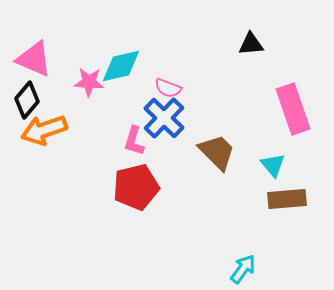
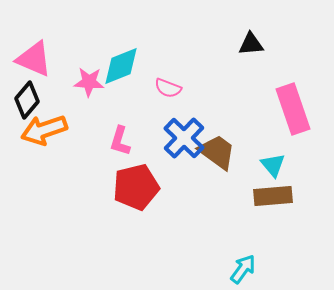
cyan diamond: rotated 9 degrees counterclockwise
blue cross: moved 20 px right, 20 px down
pink L-shape: moved 14 px left
brown trapezoid: rotated 9 degrees counterclockwise
brown rectangle: moved 14 px left, 3 px up
